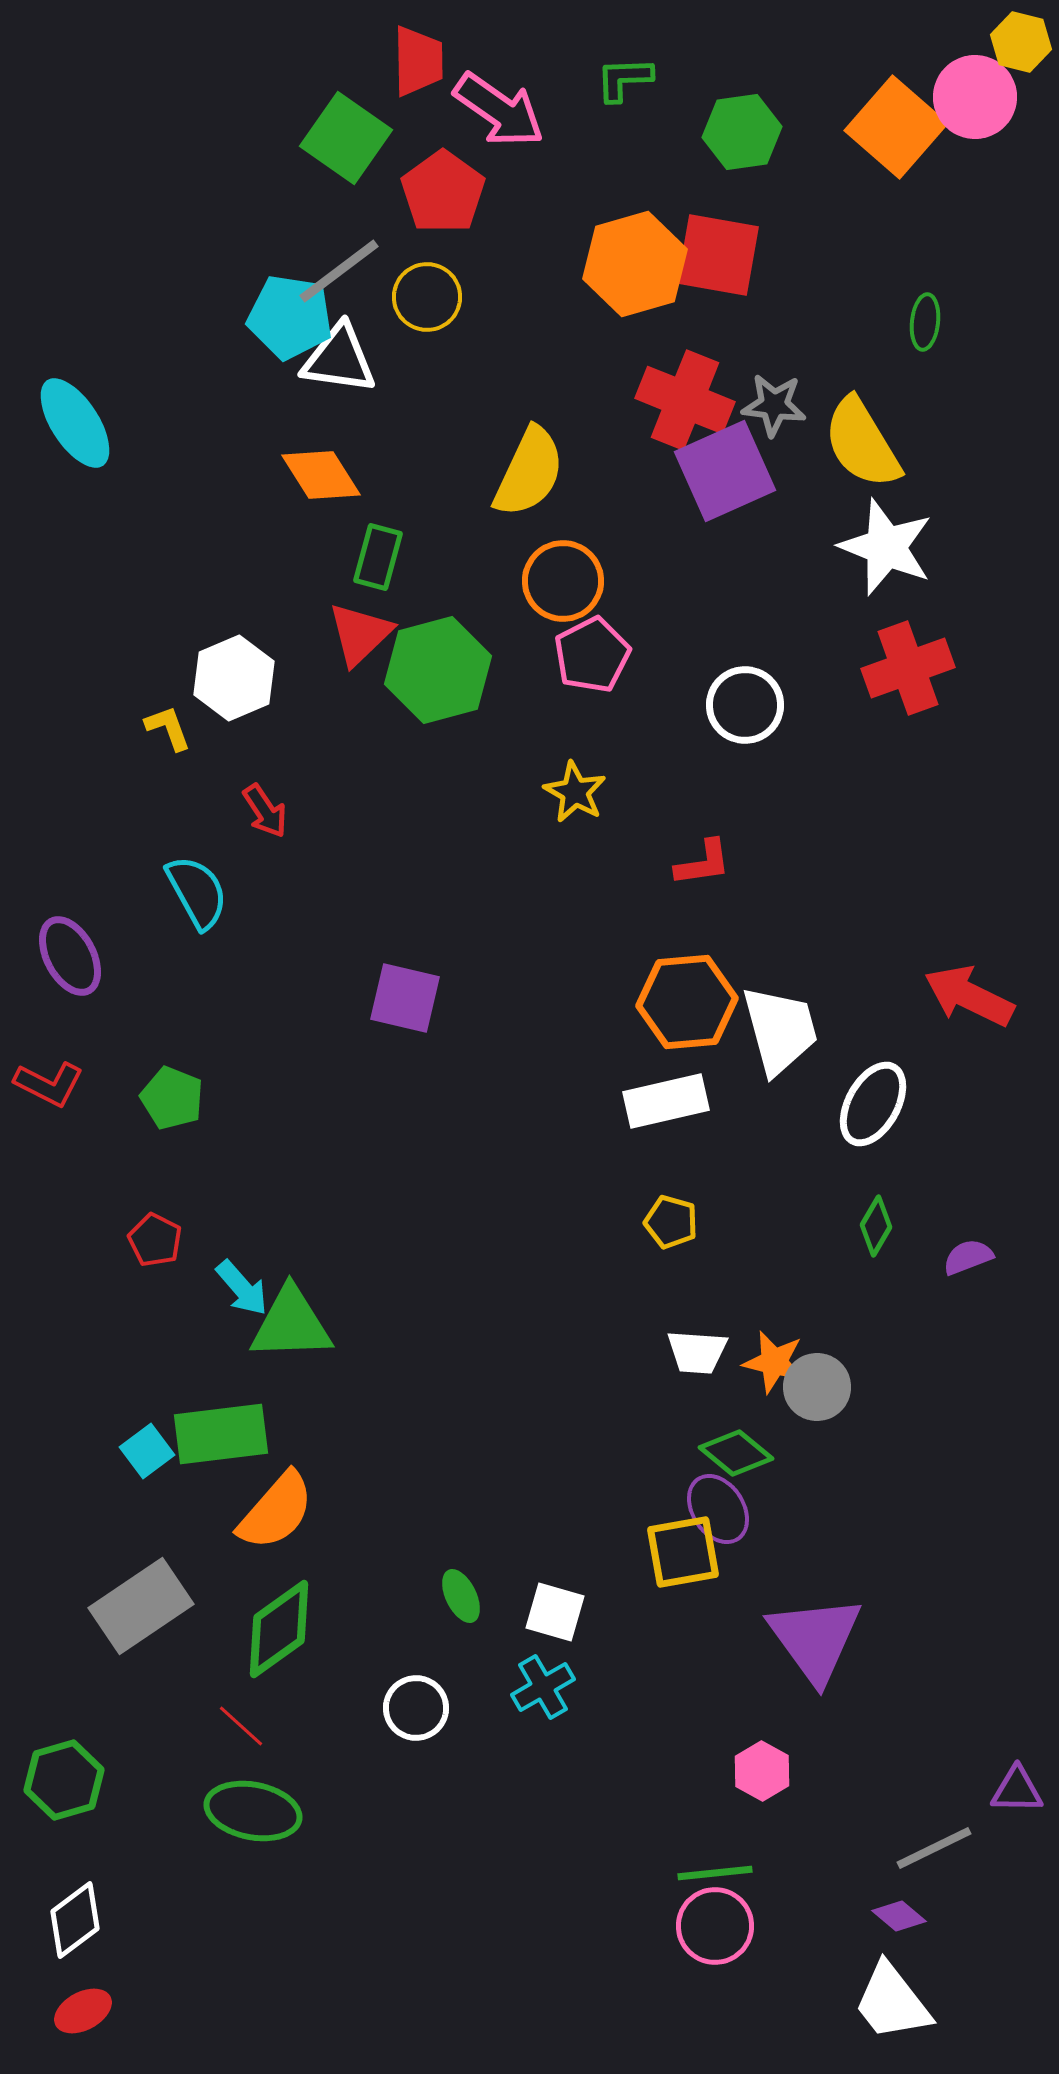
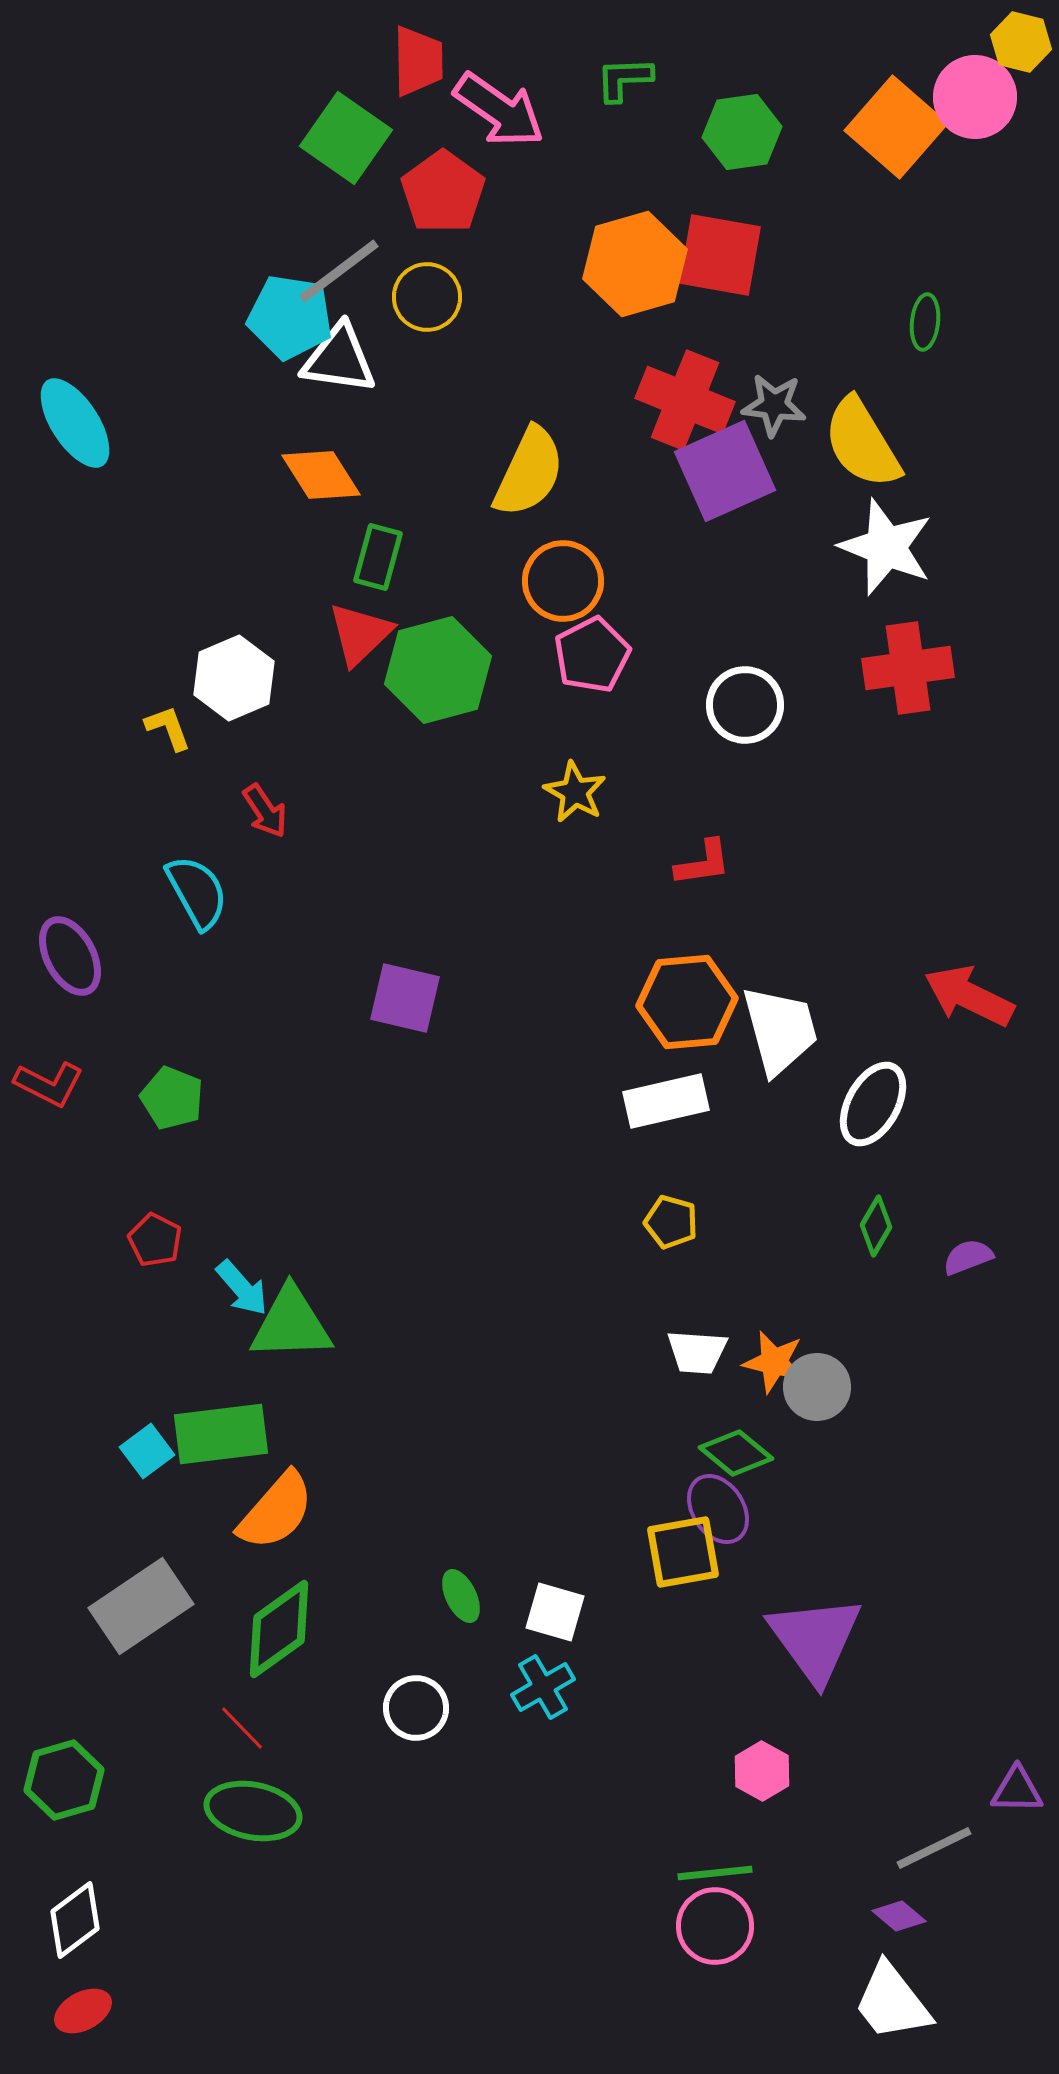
red square at (718, 255): moved 2 px right
red cross at (908, 668): rotated 12 degrees clockwise
red line at (241, 1726): moved 1 px right, 2 px down; rotated 4 degrees clockwise
